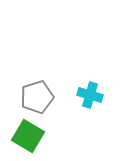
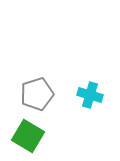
gray pentagon: moved 3 px up
